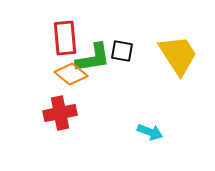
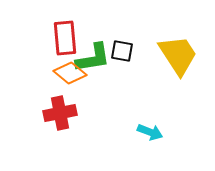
orange diamond: moved 1 px left, 1 px up
